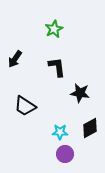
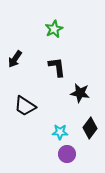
black diamond: rotated 25 degrees counterclockwise
purple circle: moved 2 px right
